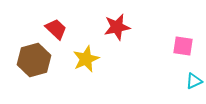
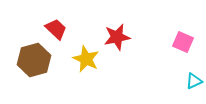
red star: moved 10 px down
pink square: moved 4 px up; rotated 15 degrees clockwise
yellow star: rotated 24 degrees counterclockwise
